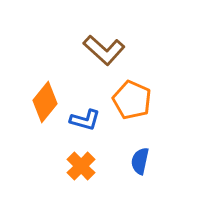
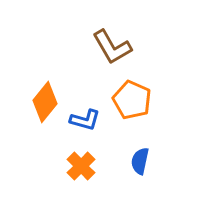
brown L-shape: moved 8 px right, 3 px up; rotated 18 degrees clockwise
